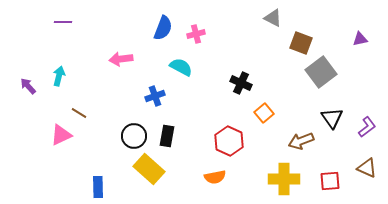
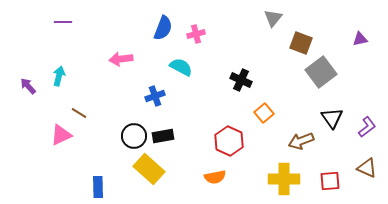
gray triangle: rotated 42 degrees clockwise
black cross: moved 3 px up
black rectangle: moved 4 px left; rotated 70 degrees clockwise
